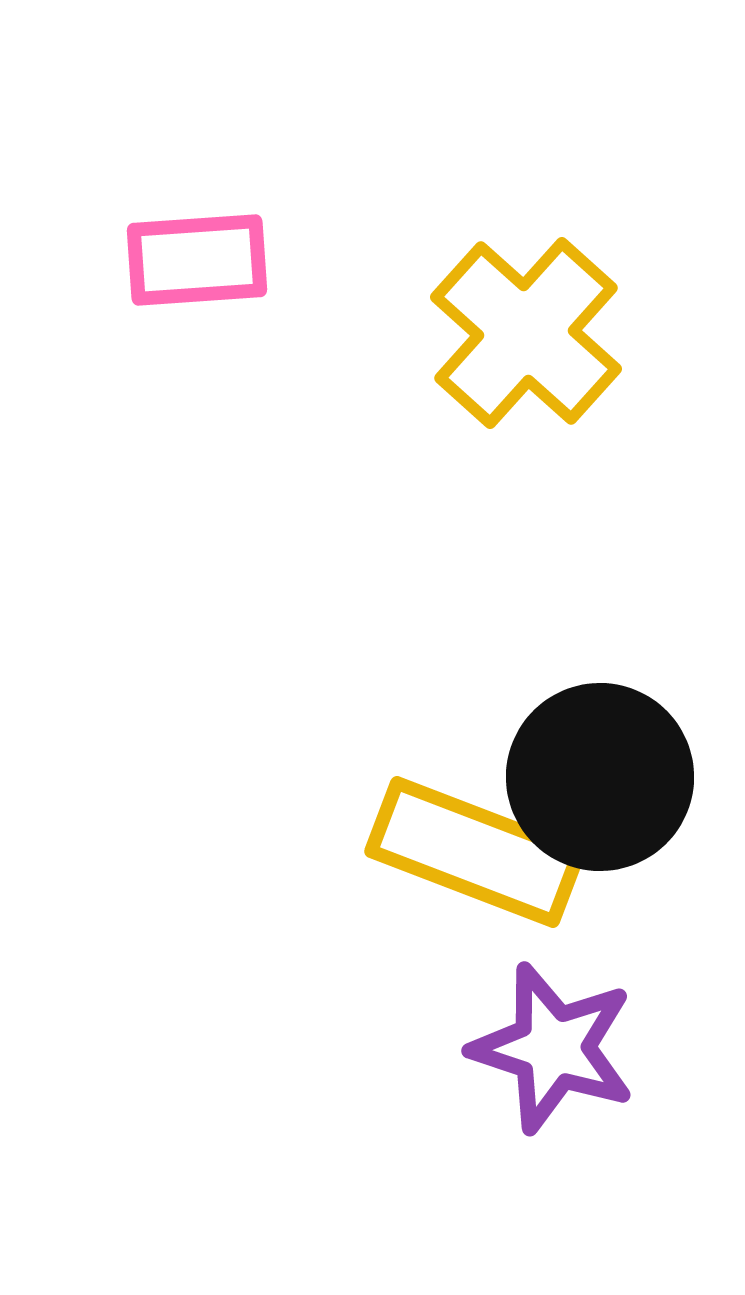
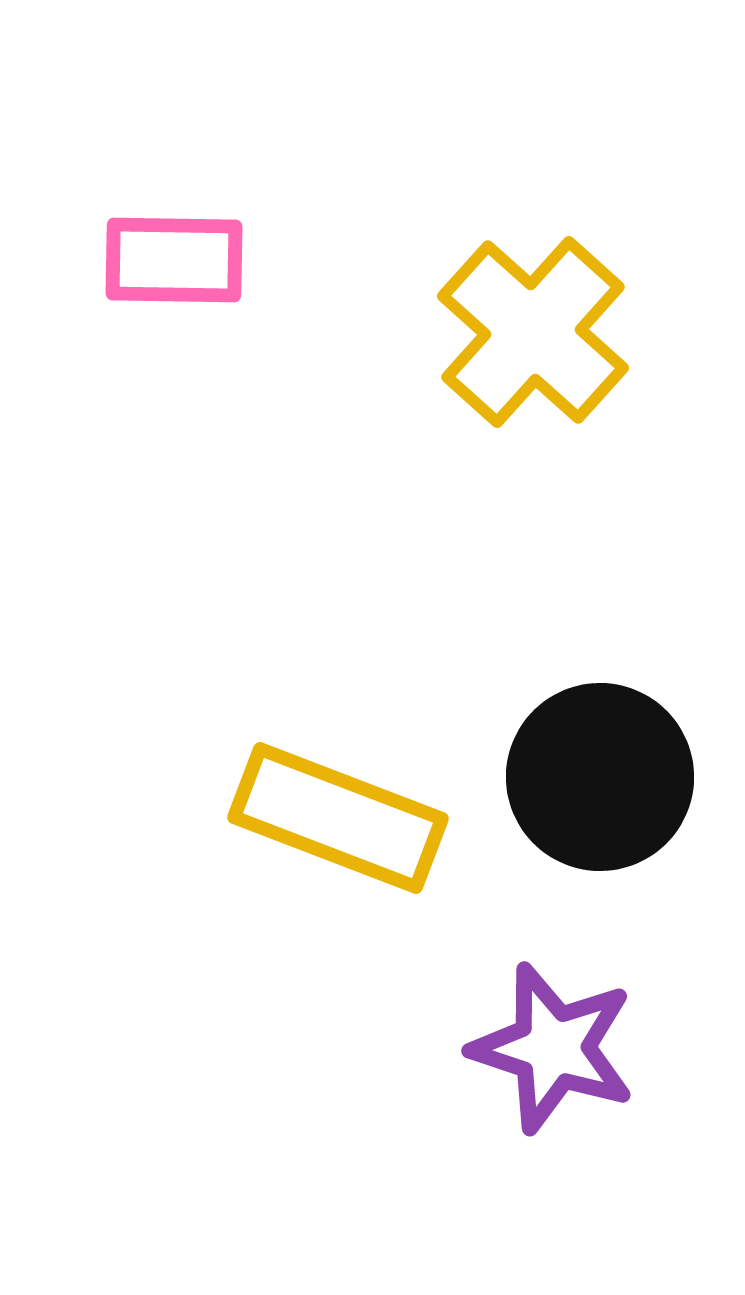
pink rectangle: moved 23 px left; rotated 5 degrees clockwise
yellow cross: moved 7 px right, 1 px up
yellow rectangle: moved 137 px left, 34 px up
